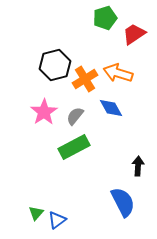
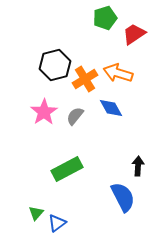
green rectangle: moved 7 px left, 22 px down
blue semicircle: moved 5 px up
blue triangle: moved 3 px down
